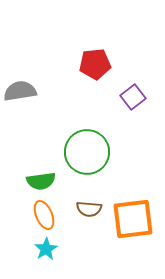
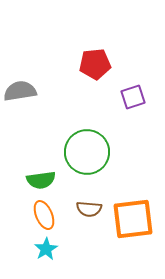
purple square: rotated 20 degrees clockwise
green semicircle: moved 1 px up
